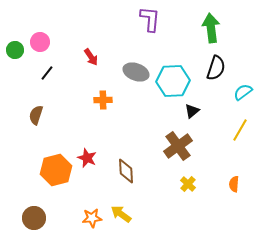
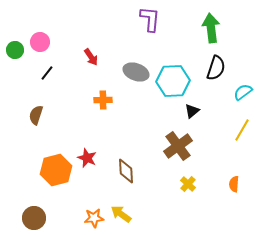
yellow line: moved 2 px right
orange star: moved 2 px right
